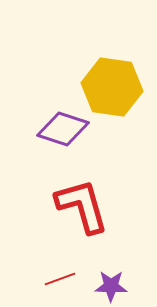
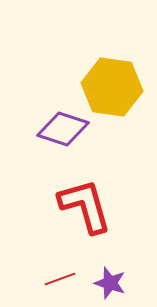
red L-shape: moved 3 px right
purple star: moved 1 px left, 3 px up; rotated 16 degrees clockwise
